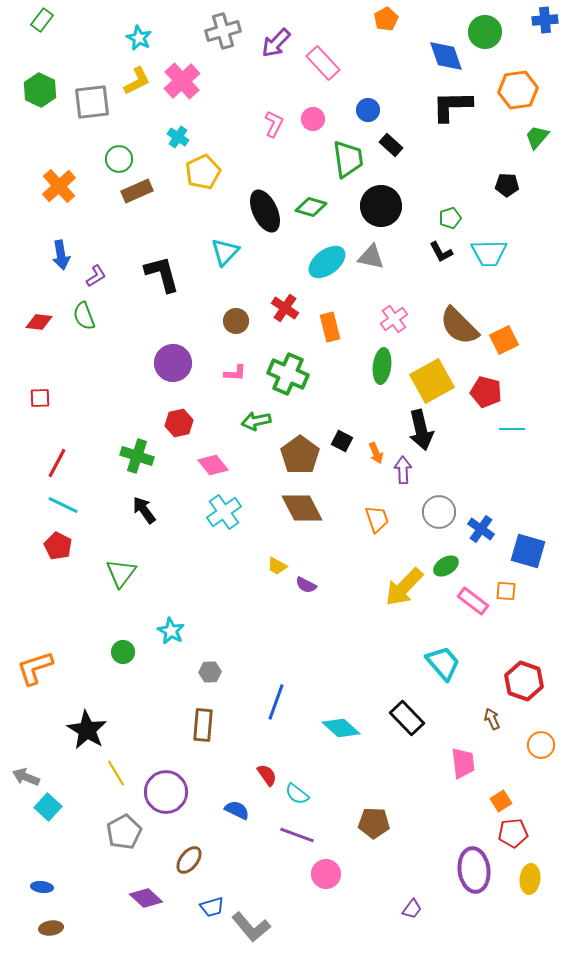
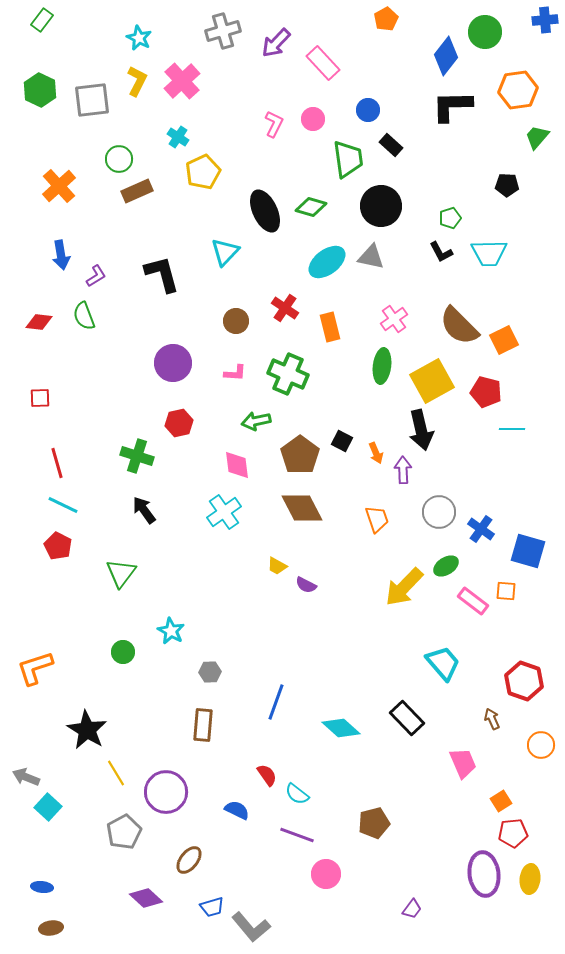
blue diamond at (446, 56): rotated 57 degrees clockwise
yellow L-shape at (137, 81): rotated 36 degrees counterclockwise
gray square at (92, 102): moved 2 px up
red line at (57, 463): rotated 44 degrees counterclockwise
pink diamond at (213, 465): moved 24 px right; rotated 32 degrees clockwise
pink trapezoid at (463, 763): rotated 16 degrees counterclockwise
brown pentagon at (374, 823): rotated 16 degrees counterclockwise
purple ellipse at (474, 870): moved 10 px right, 4 px down
